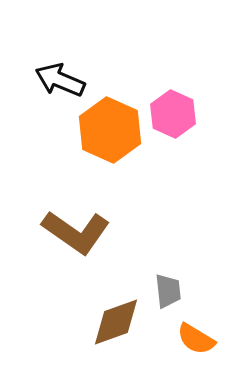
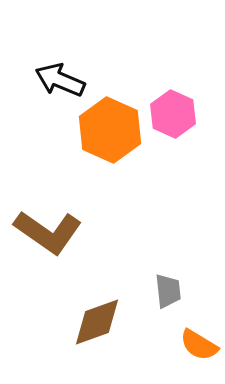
brown L-shape: moved 28 px left
brown diamond: moved 19 px left
orange semicircle: moved 3 px right, 6 px down
